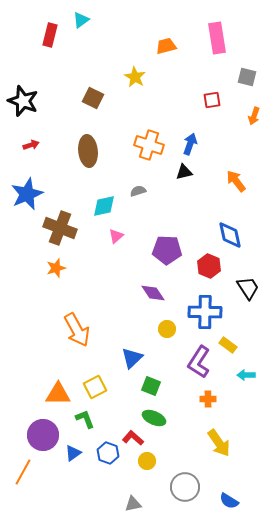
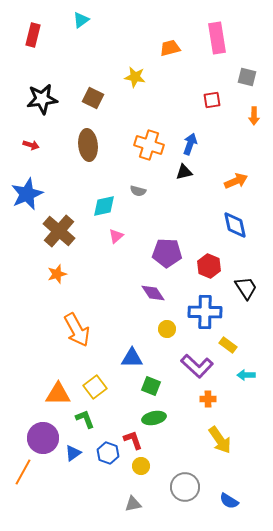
red rectangle at (50, 35): moved 17 px left
orange trapezoid at (166, 46): moved 4 px right, 2 px down
yellow star at (135, 77): rotated 20 degrees counterclockwise
black star at (23, 101): moved 19 px right, 2 px up; rotated 28 degrees counterclockwise
orange arrow at (254, 116): rotated 18 degrees counterclockwise
red arrow at (31, 145): rotated 35 degrees clockwise
brown ellipse at (88, 151): moved 6 px up
orange arrow at (236, 181): rotated 105 degrees clockwise
gray semicircle at (138, 191): rotated 147 degrees counterclockwise
brown cross at (60, 228): moved 1 px left, 3 px down; rotated 20 degrees clockwise
blue diamond at (230, 235): moved 5 px right, 10 px up
purple pentagon at (167, 250): moved 3 px down
orange star at (56, 268): moved 1 px right, 6 px down
black trapezoid at (248, 288): moved 2 px left
blue triangle at (132, 358): rotated 45 degrees clockwise
purple L-shape at (199, 362): moved 2 px left, 4 px down; rotated 80 degrees counterclockwise
yellow square at (95, 387): rotated 10 degrees counterclockwise
green ellipse at (154, 418): rotated 35 degrees counterclockwise
purple circle at (43, 435): moved 3 px down
red L-shape at (133, 438): moved 2 px down; rotated 30 degrees clockwise
yellow arrow at (219, 443): moved 1 px right, 3 px up
yellow circle at (147, 461): moved 6 px left, 5 px down
